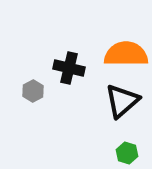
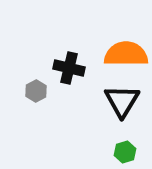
gray hexagon: moved 3 px right
black triangle: rotated 18 degrees counterclockwise
green hexagon: moved 2 px left, 1 px up; rotated 25 degrees clockwise
